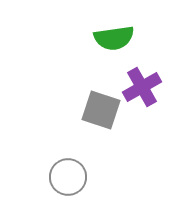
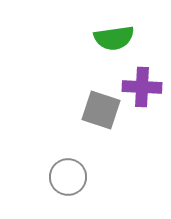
purple cross: rotated 33 degrees clockwise
